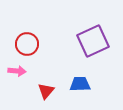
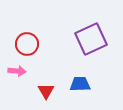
purple square: moved 2 px left, 2 px up
red triangle: rotated 12 degrees counterclockwise
